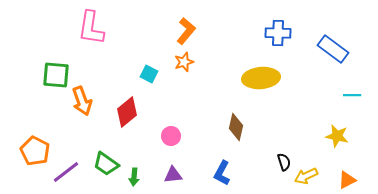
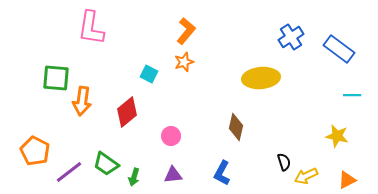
blue cross: moved 13 px right, 4 px down; rotated 35 degrees counterclockwise
blue rectangle: moved 6 px right
green square: moved 3 px down
orange arrow: rotated 28 degrees clockwise
purple line: moved 3 px right
green arrow: rotated 12 degrees clockwise
